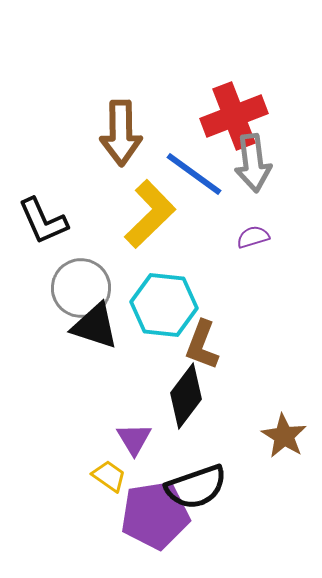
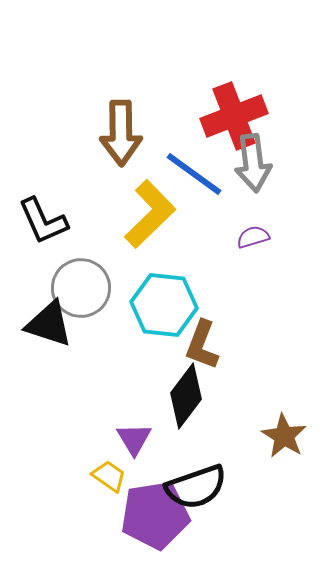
black triangle: moved 46 px left, 2 px up
